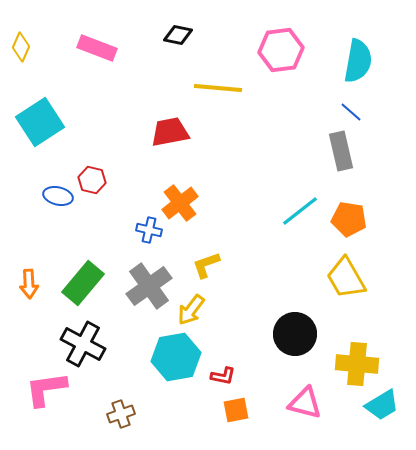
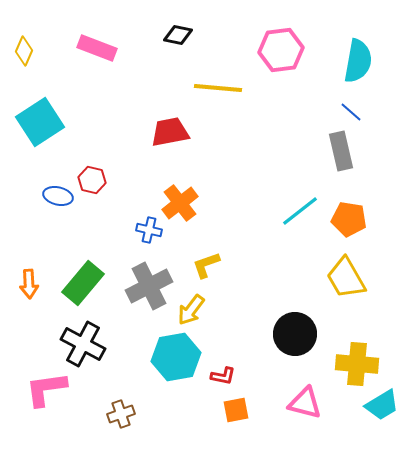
yellow diamond: moved 3 px right, 4 px down
gray cross: rotated 9 degrees clockwise
